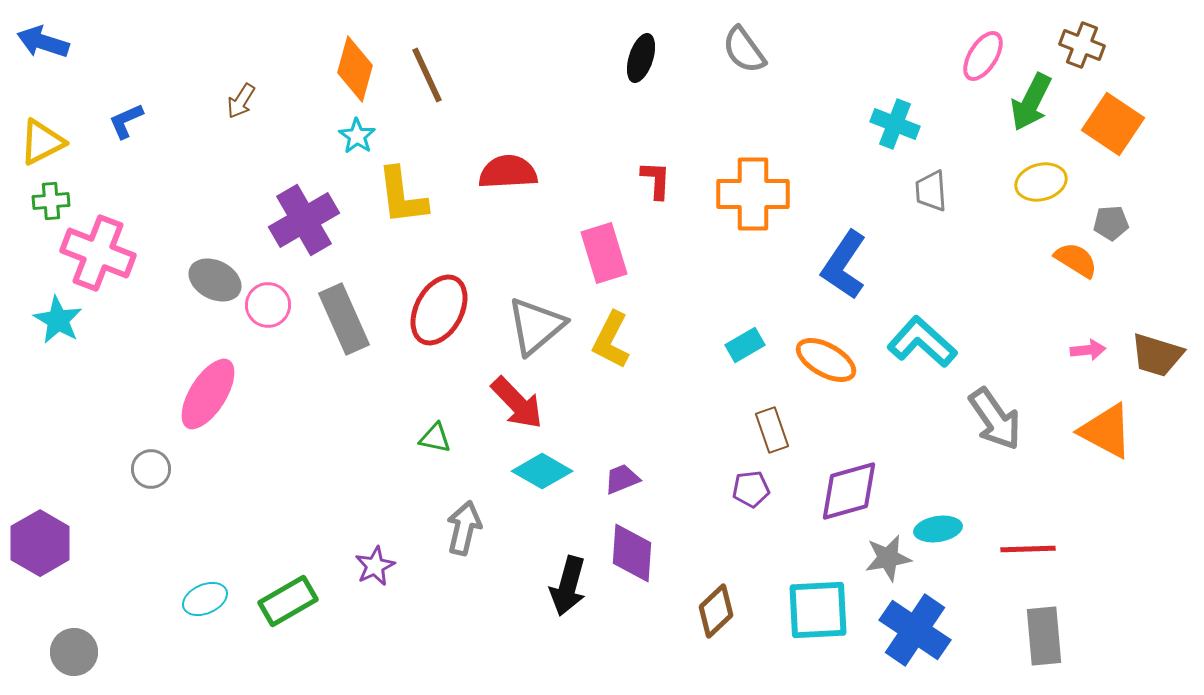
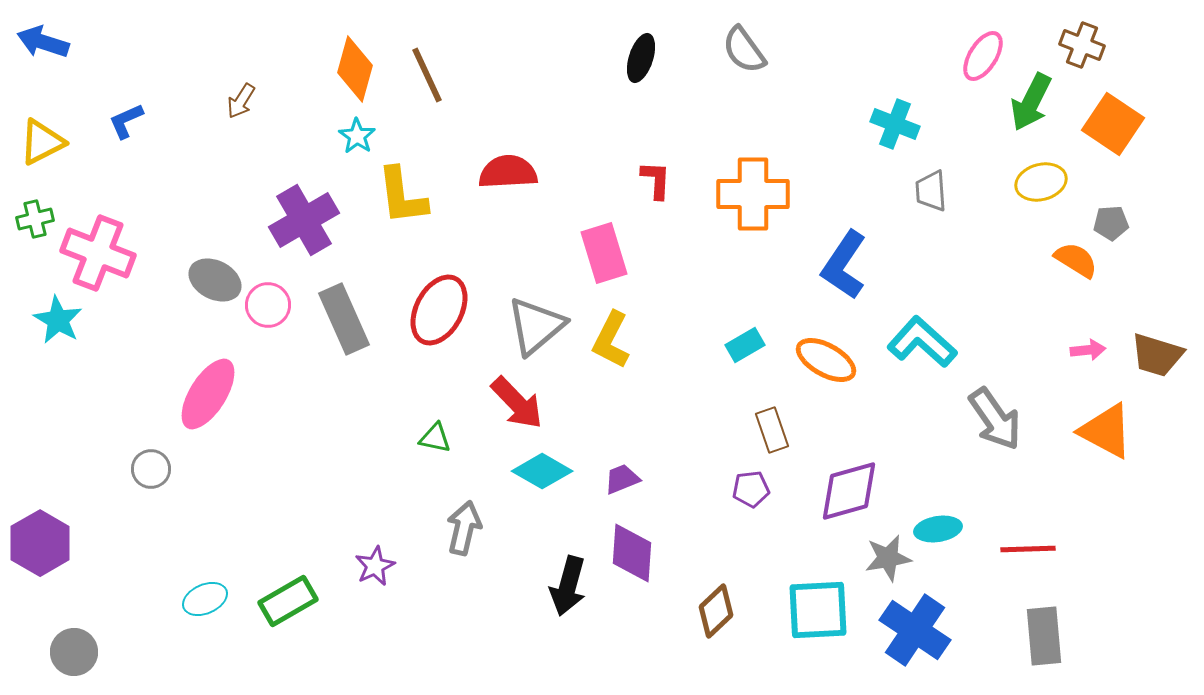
green cross at (51, 201): moved 16 px left, 18 px down; rotated 9 degrees counterclockwise
